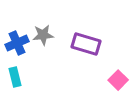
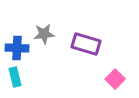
gray star: moved 1 px right, 1 px up
blue cross: moved 5 px down; rotated 25 degrees clockwise
pink square: moved 3 px left, 1 px up
